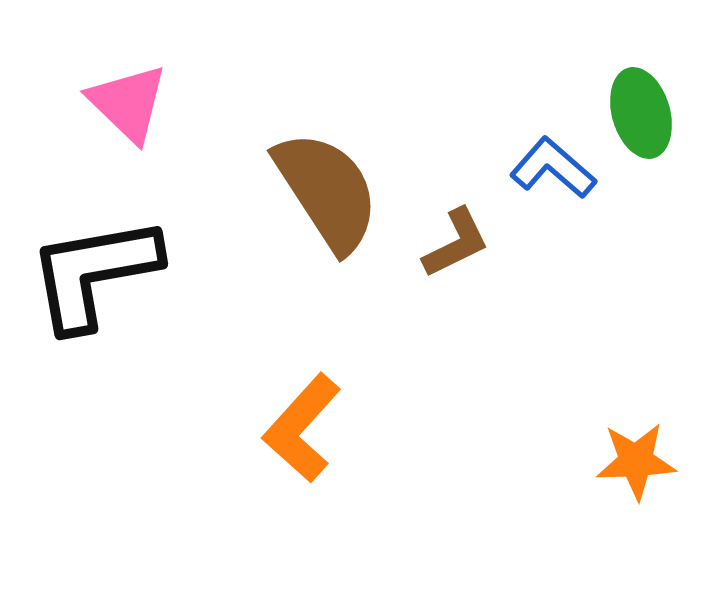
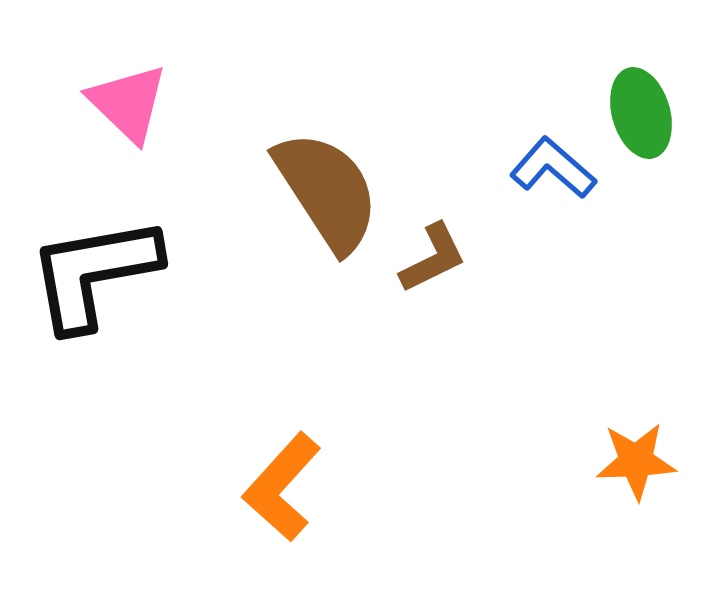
brown L-shape: moved 23 px left, 15 px down
orange L-shape: moved 20 px left, 59 px down
